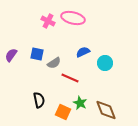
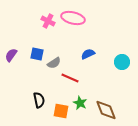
blue semicircle: moved 5 px right, 2 px down
cyan circle: moved 17 px right, 1 px up
orange square: moved 2 px left, 1 px up; rotated 14 degrees counterclockwise
